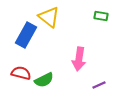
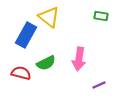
green semicircle: moved 2 px right, 17 px up
